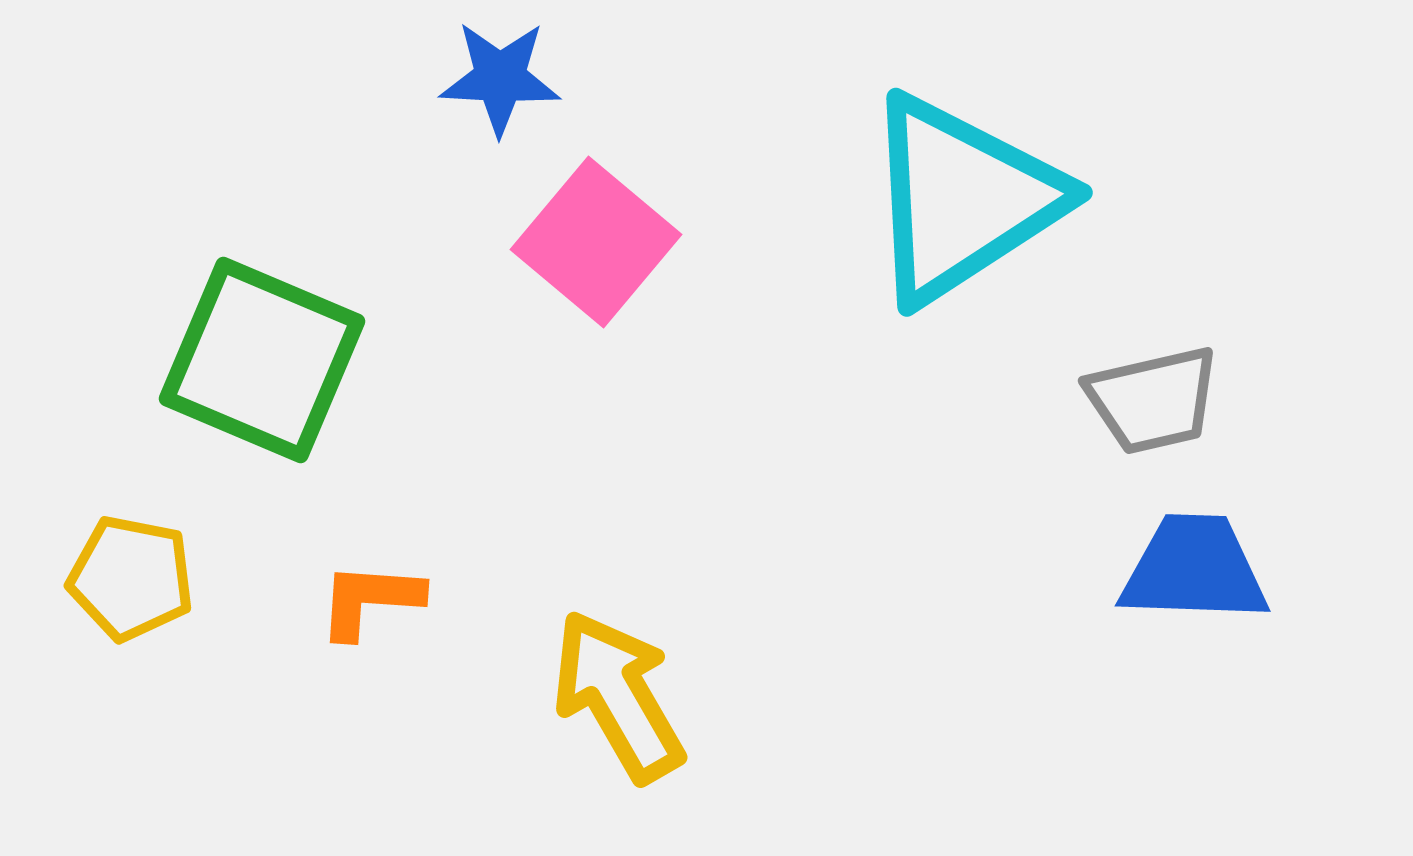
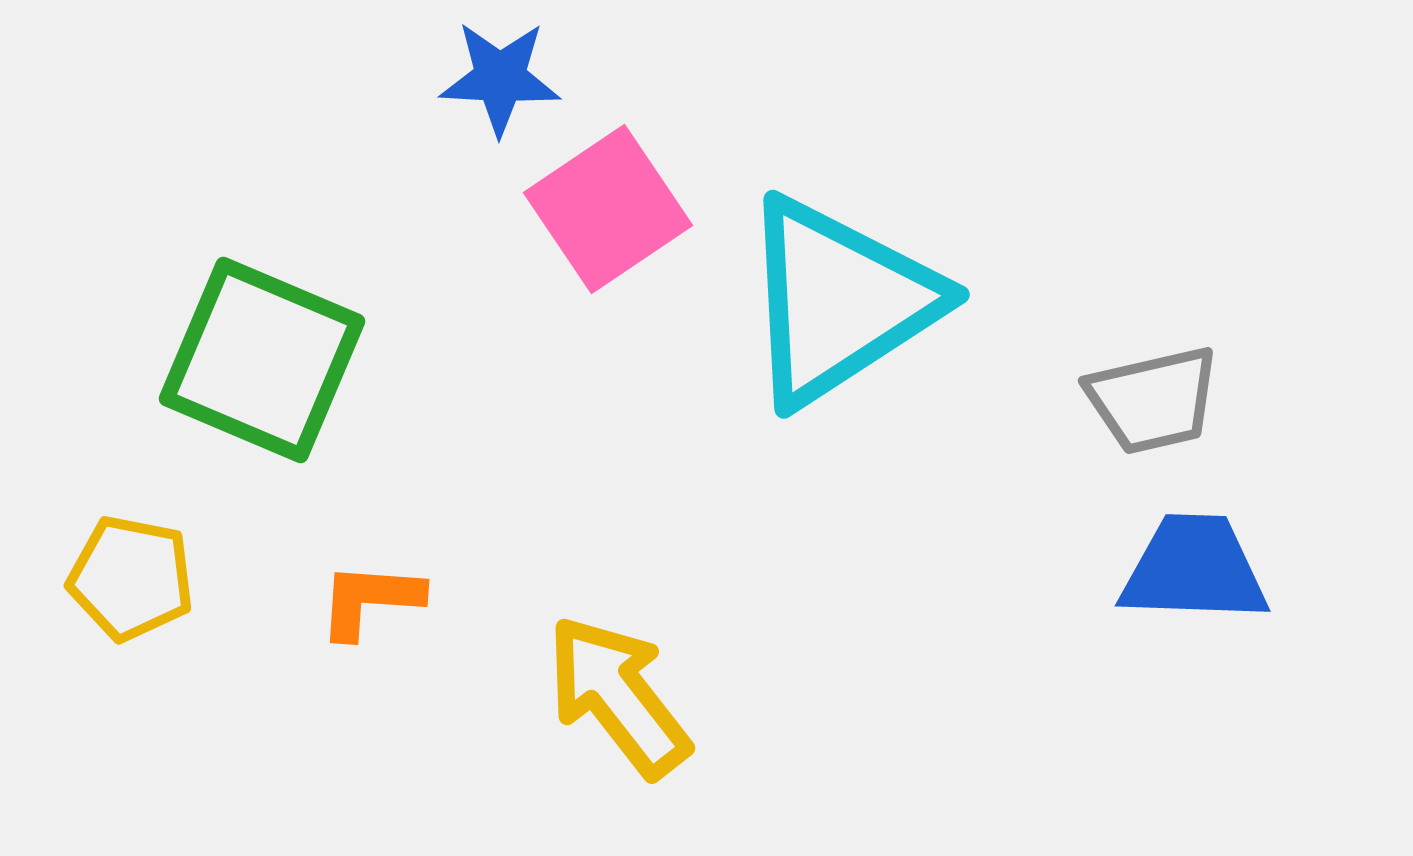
cyan triangle: moved 123 px left, 102 px down
pink square: moved 12 px right, 33 px up; rotated 16 degrees clockwise
yellow arrow: rotated 8 degrees counterclockwise
